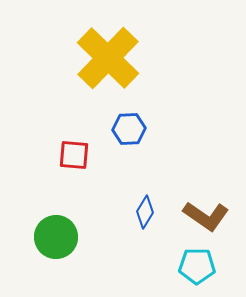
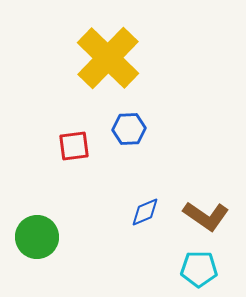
red square: moved 9 px up; rotated 12 degrees counterclockwise
blue diamond: rotated 36 degrees clockwise
green circle: moved 19 px left
cyan pentagon: moved 2 px right, 3 px down
